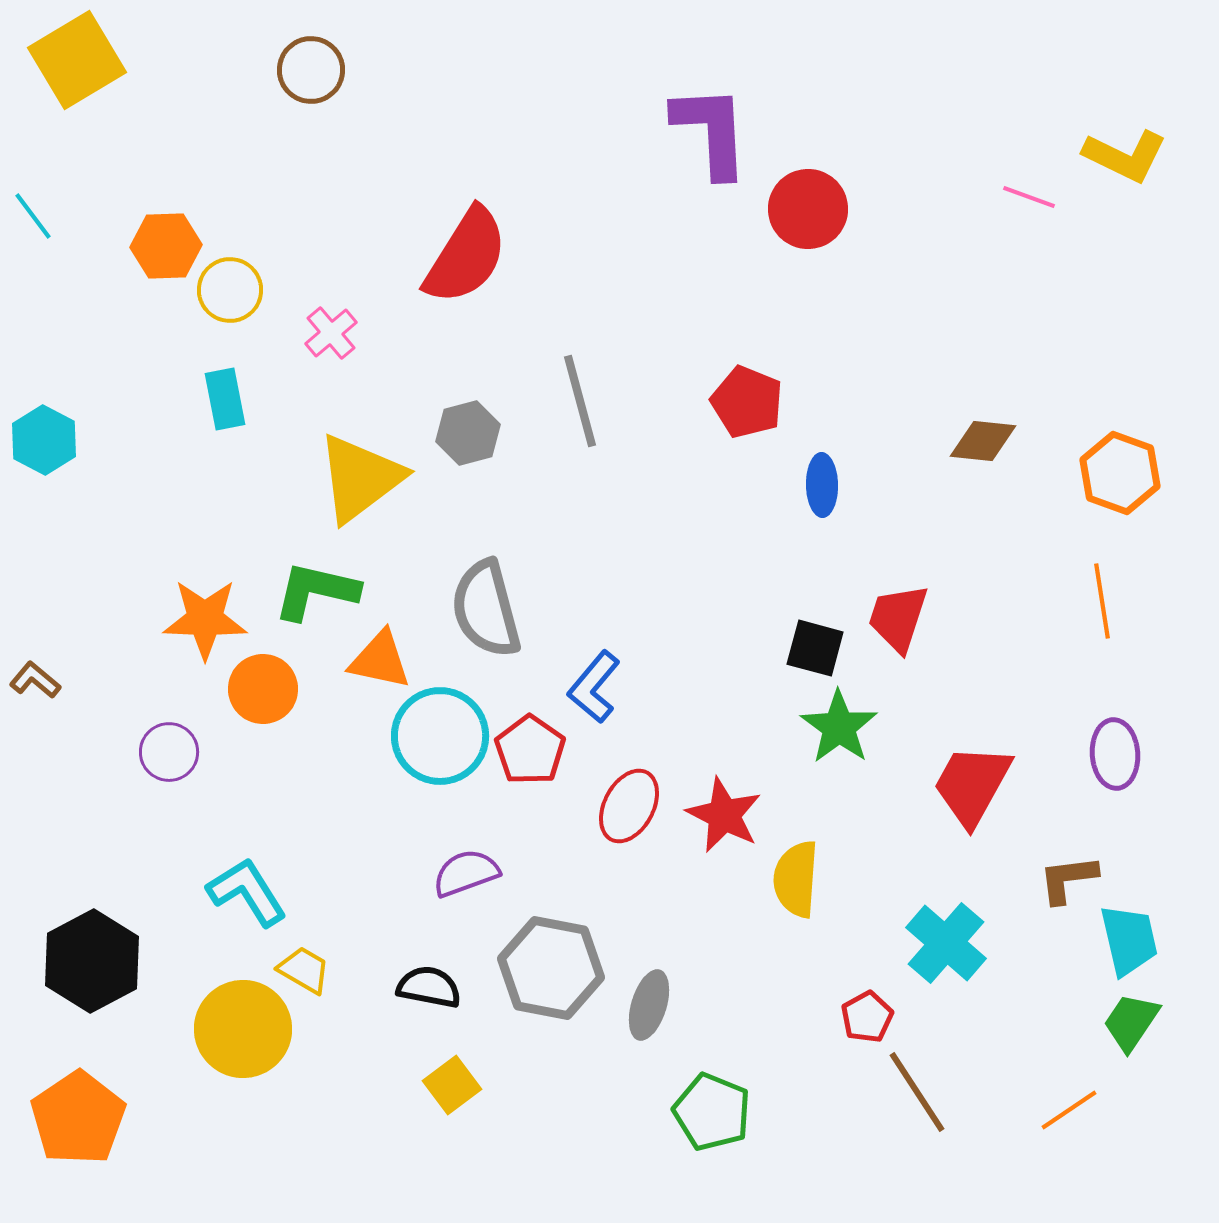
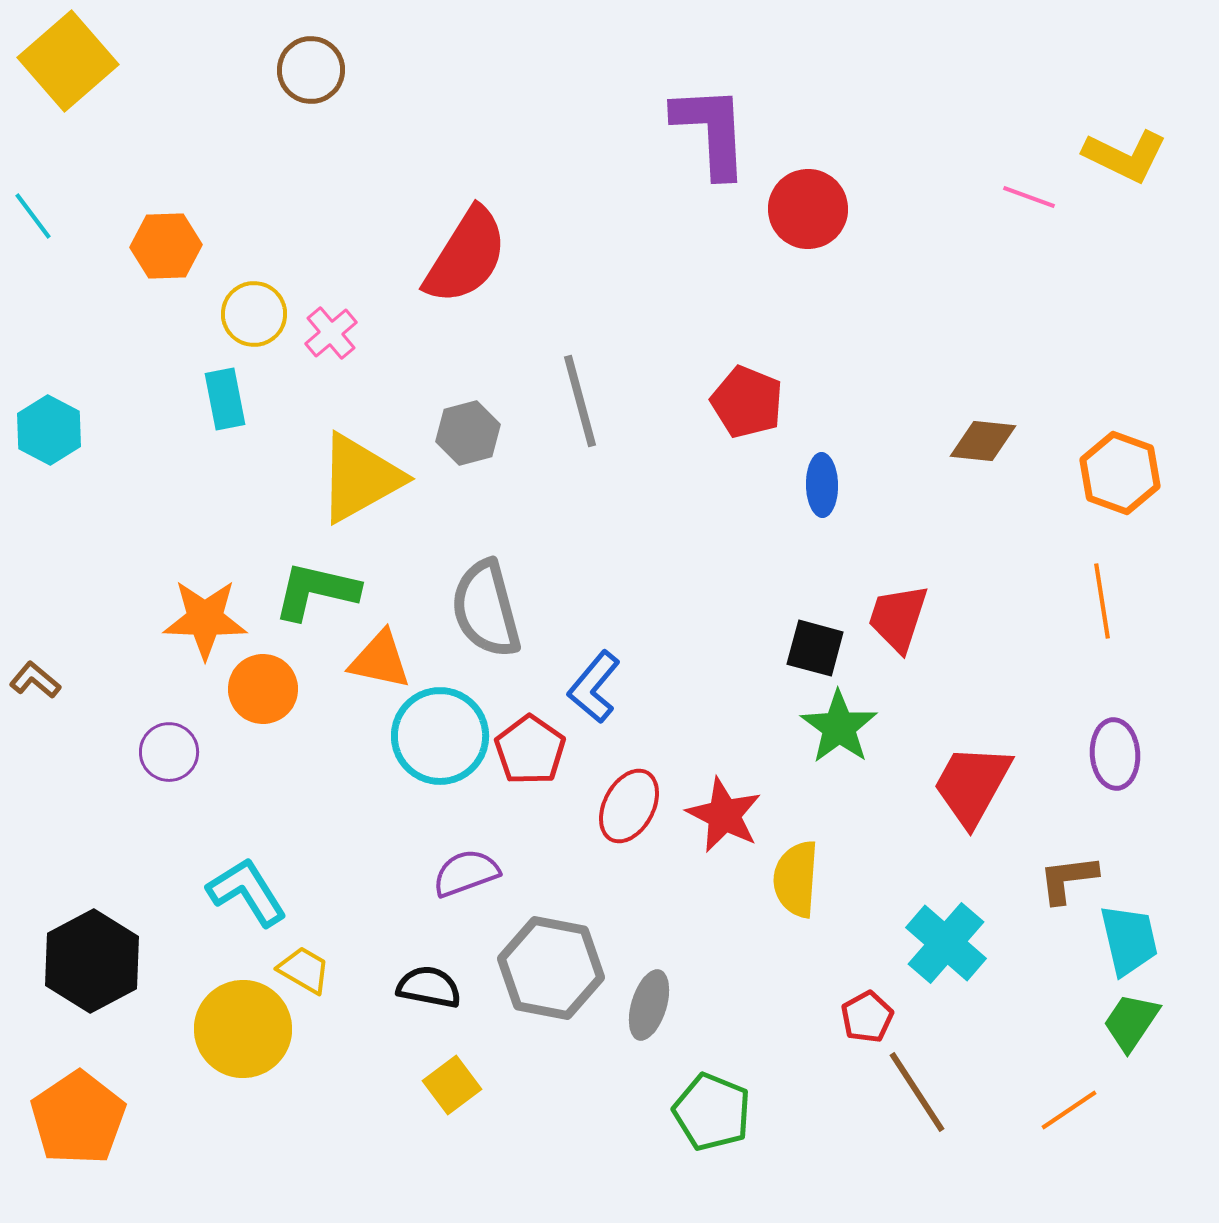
yellow square at (77, 60): moved 9 px left, 1 px down; rotated 10 degrees counterclockwise
yellow circle at (230, 290): moved 24 px right, 24 px down
cyan hexagon at (44, 440): moved 5 px right, 10 px up
yellow triangle at (360, 478): rotated 8 degrees clockwise
